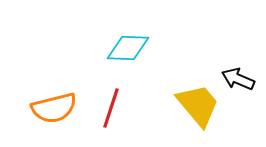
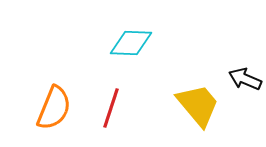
cyan diamond: moved 3 px right, 5 px up
black arrow: moved 7 px right
orange semicircle: rotated 54 degrees counterclockwise
